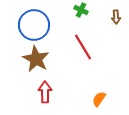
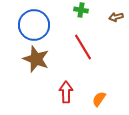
green cross: rotated 16 degrees counterclockwise
brown arrow: rotated 80 degrees clockwise
brown star: rotated 8 degrees counterclockwise
red arrow: moved 21 px right
